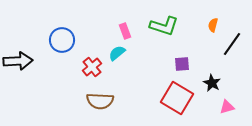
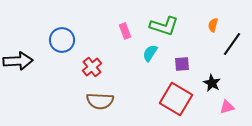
cyan semicircle: moved 33 px right; rotated 18 degrees counterclockwise
red square: moved 1 px left, 1 px down
